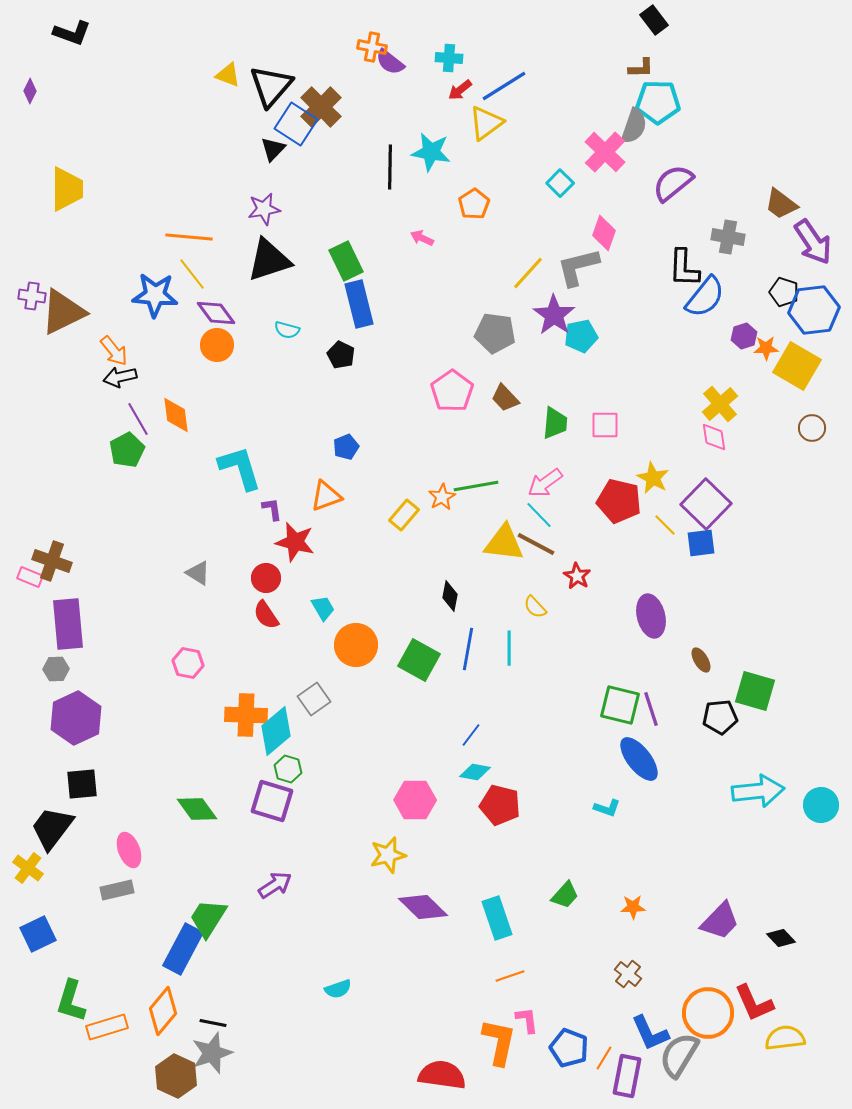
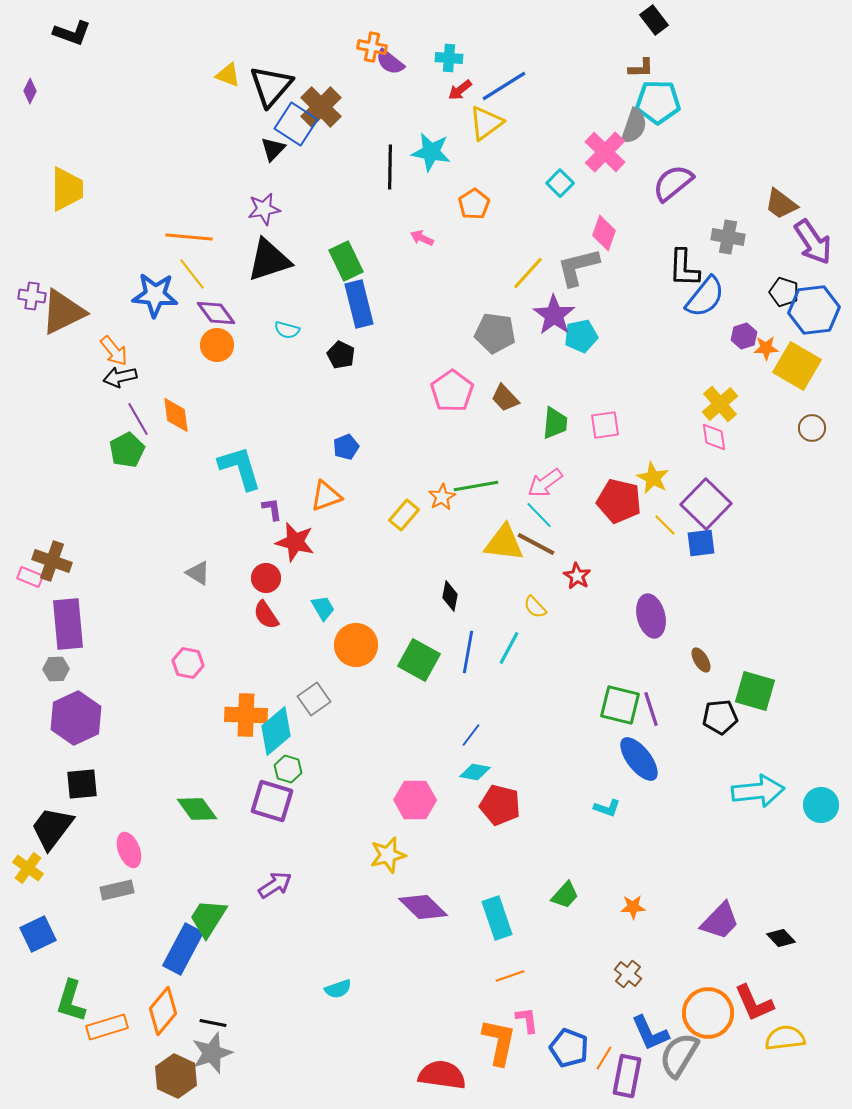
pink square at (605, 425): rotated 8 degrees counterclockwise
cyan line at (509, 648): rotated 28 degrees clockwise
blue line at (468, 649): moved 3 px down
